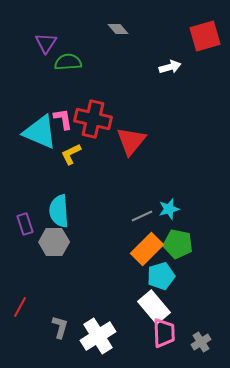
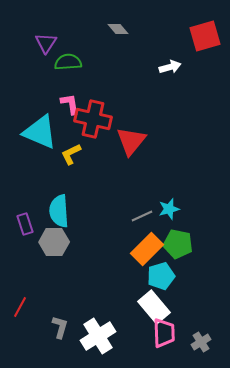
pink L-shape: moved 7 px right, 15 px up
